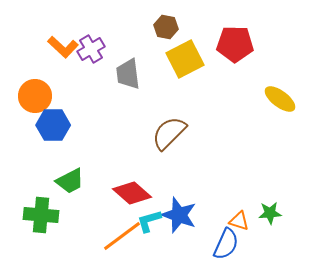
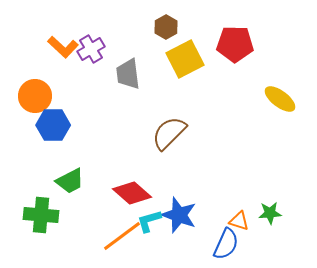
brown hexagon: rotated 20 degrees clockwise
